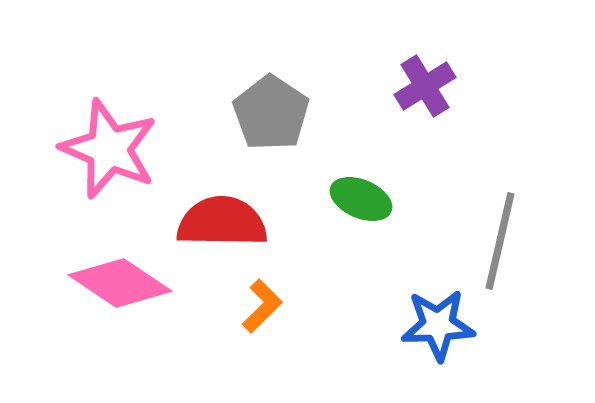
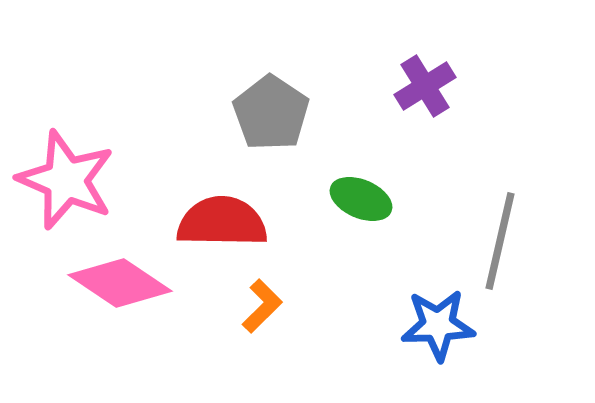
pink star: moved 43 px left, 31 px down
